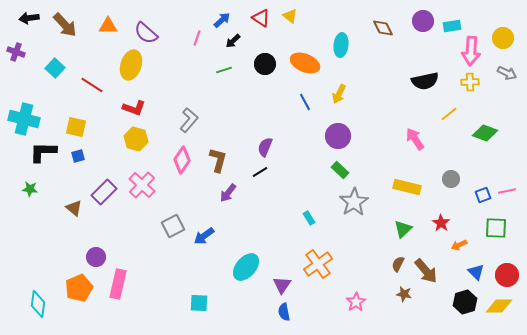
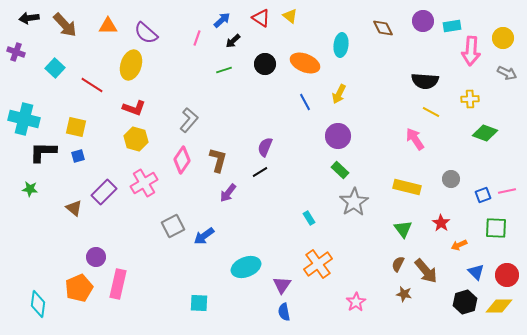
black semicircle at (425, 81): rotated 16 degrees clockwise
yellow cross at (470, 82): moved 17 px down
yellow line at (449, 114): moved 18 px left, 2 px up; rotated 66 degrees clockwise
pink cross at (142, 185): moved 2 px right, 2 px up; rotated 16 degrees clockwise
green triangle at (403, 229): rotated 24 degrees counterclockwise
cyan ellipse at (246, 267): rotated 28 degrees clockwise
